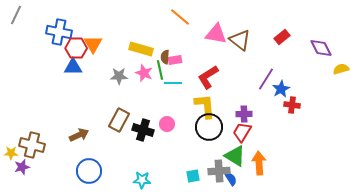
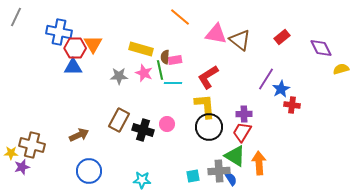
gray line: moved 2 px down
red hexagon: moved 1 px left
